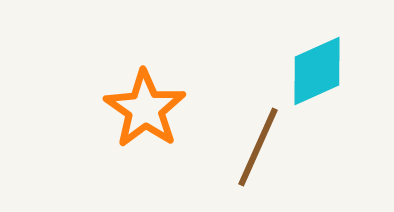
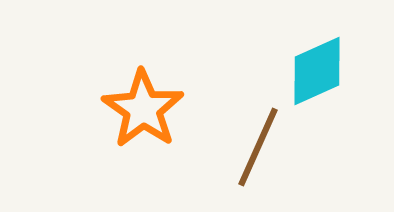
orange star: moved 2 px left
